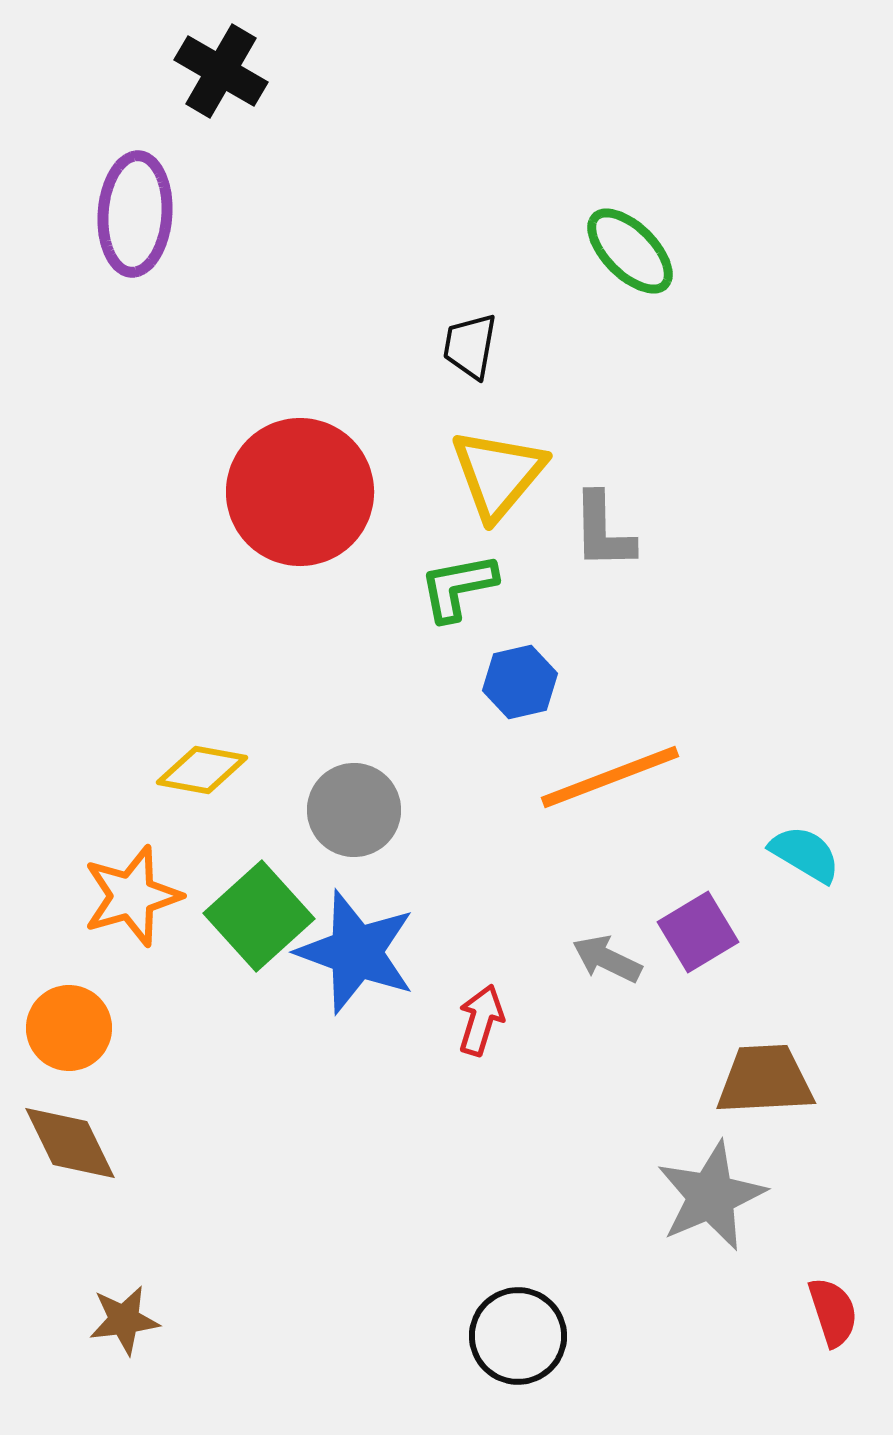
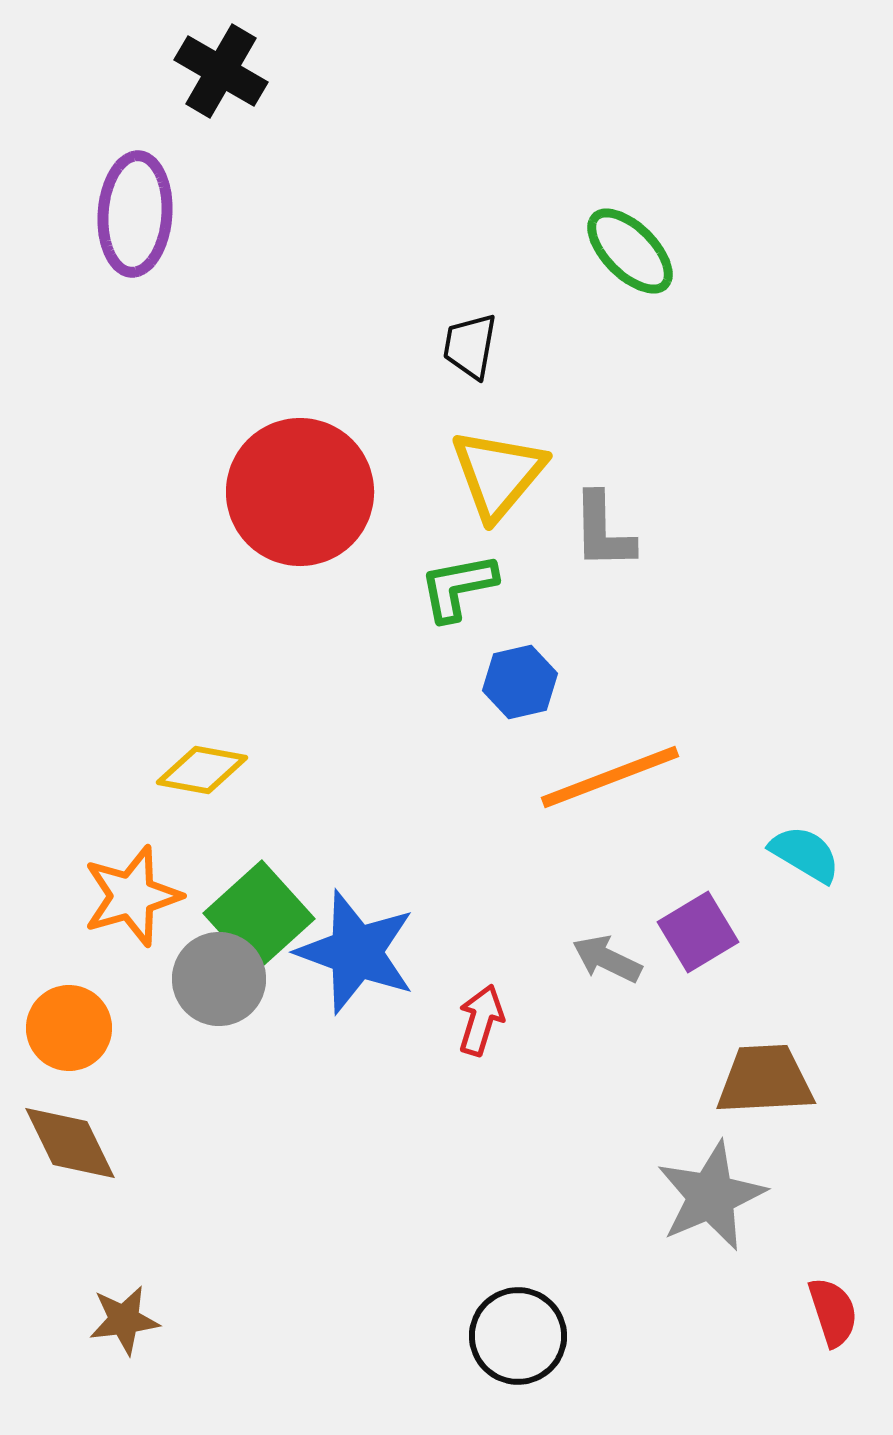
gray circle: moved 135 px left, 169 px down
